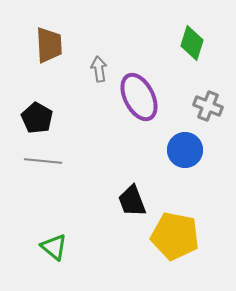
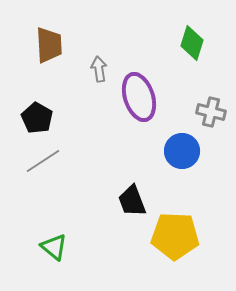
purple ellipse: rotated 9 degrees clockwise
gray cross: moved 3 px right, 6 px down; rotated 8 degrees counterclockwise
blue circle: moved 3 px left, 1 px down
gray line: rotated 39 degrees counterclockwise
yellow pentagon: rotated 9 degrees counterclockwise
